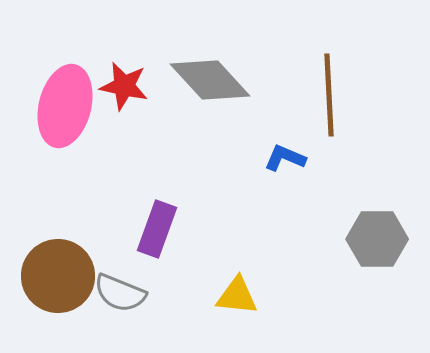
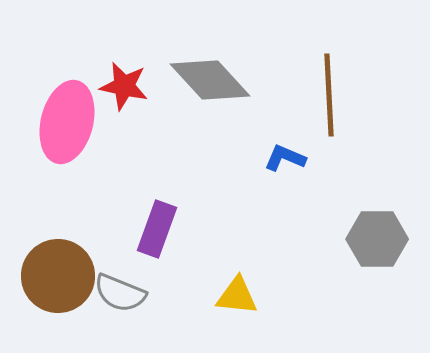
pink ellipse: moved 2 px right, 16 px down
